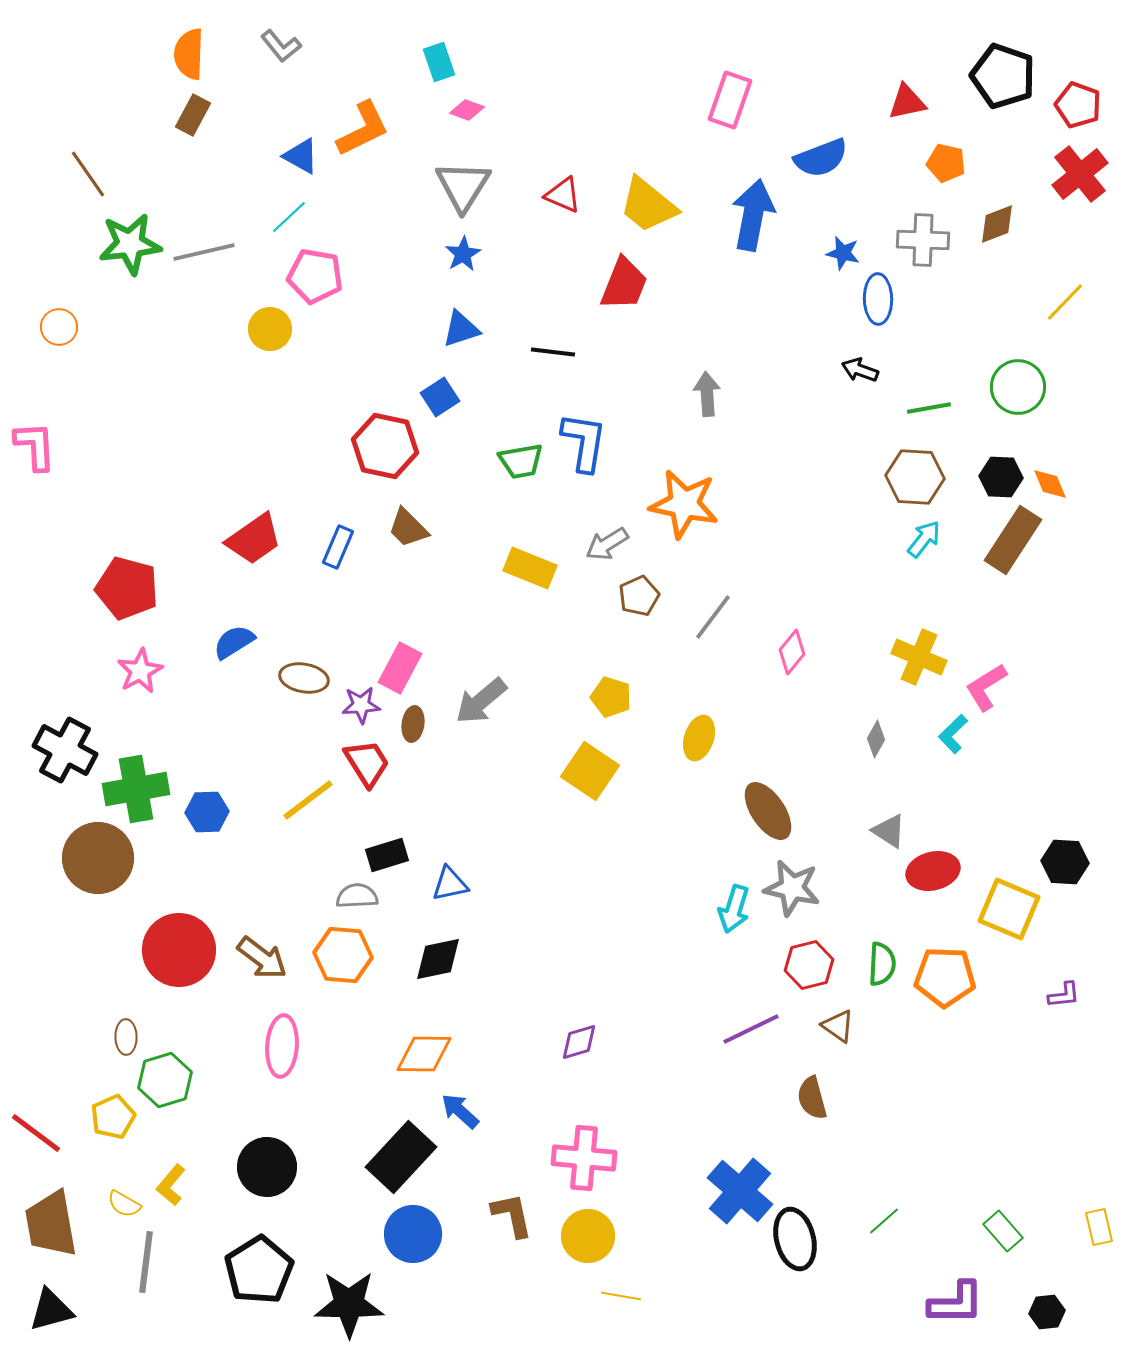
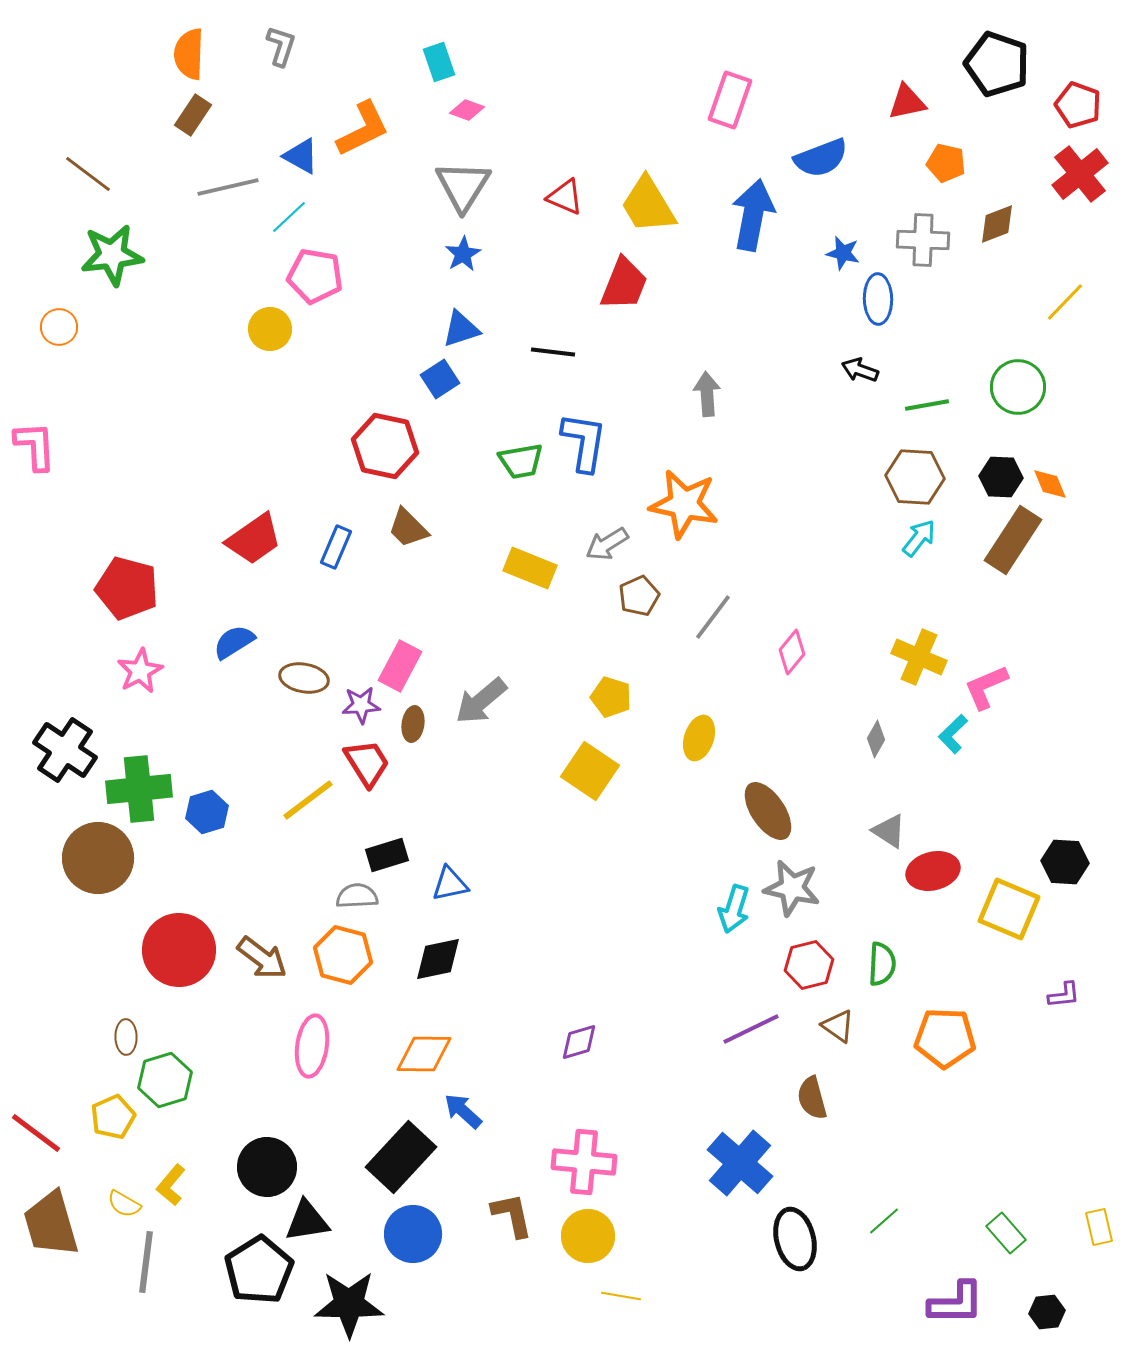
gray L-shape at (281, 46): rotated 123 degrees counterclockwise
black pentagon at (1003, 76): moved 6 px left, 12 px up
brown rectangle at (193, 115): rotated 6 degrees clockwise
brown line at (88, 174): rotated 18 degrees counterclockwise
red triangle at (563, 195): moved 2 px right, 2 px down
yellow trapezoid at (648, 205): rotated 20 degrees clockwise
green star at (130, 244): moved 18 px left, 11 px down
gray line at (204, 252): moved 24 px right, 65 px up
blue square at (440, 397): moved 18 px up
green line at (929, 408): moved 2 px left, 3 px up
cyan arrow at (924, 539): moved 5 px left, 1 px up
blue rectangle at (338, 547): moved 2 px left
pink rectangle at (400, 668): moved 2 px up
pink L-shape at (986, 687): rotated 9 degrees clockwise
black cross at (65, 750): rotated 6 degrees clockwise
green cross at (136, 789): moved 3 px right; rotated 4 degrees clockwise
blue hexagon at (207, 812): rotated 15 degrees counterclockwise
orange hexagon at (343, 955): rotated 10 degrees clockwise
orange pentagon at (945, 977): moved 61 px down
pink ellipse at (282, 1046): moved 30 px right; rotated 4 degrees clockwise
blue arrow at (460, 1111): moved 3 px right
pink cross at (584, 1158): moved 4 px down
blue cross at (740, 1191): moved 28 px up
brown trapezoid at (51, 1224): rotated 6 degrees counterclockwise
green rectangle at (1003, 1231): moved 3 px right, 2 px down
black triangle at (51, 1310): moved 256 px right, 89 px up; rotated 6 degrees clockwise
